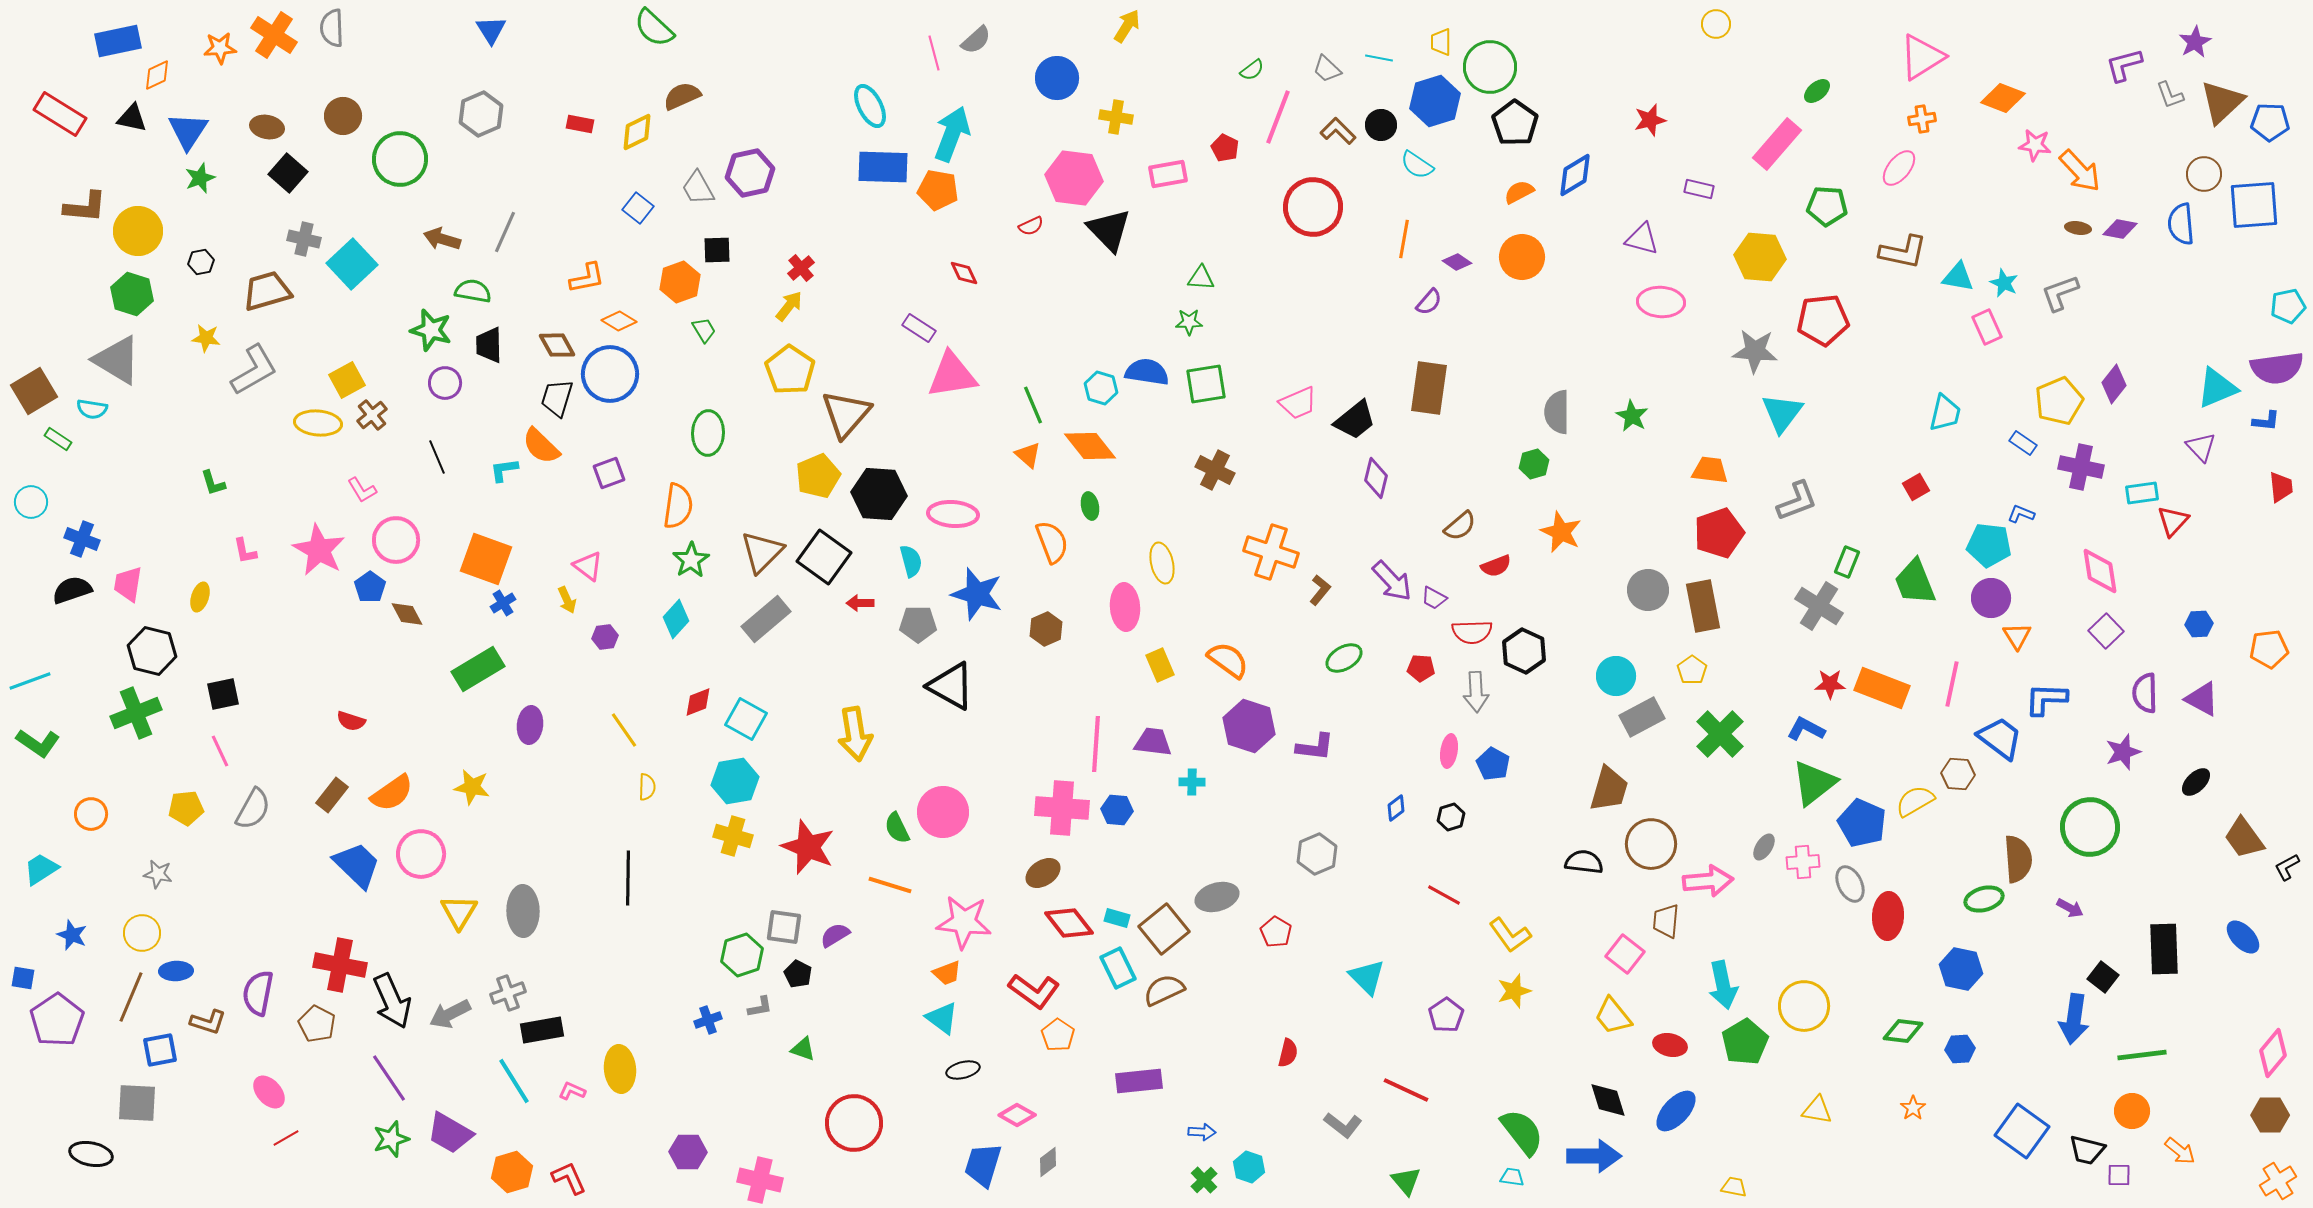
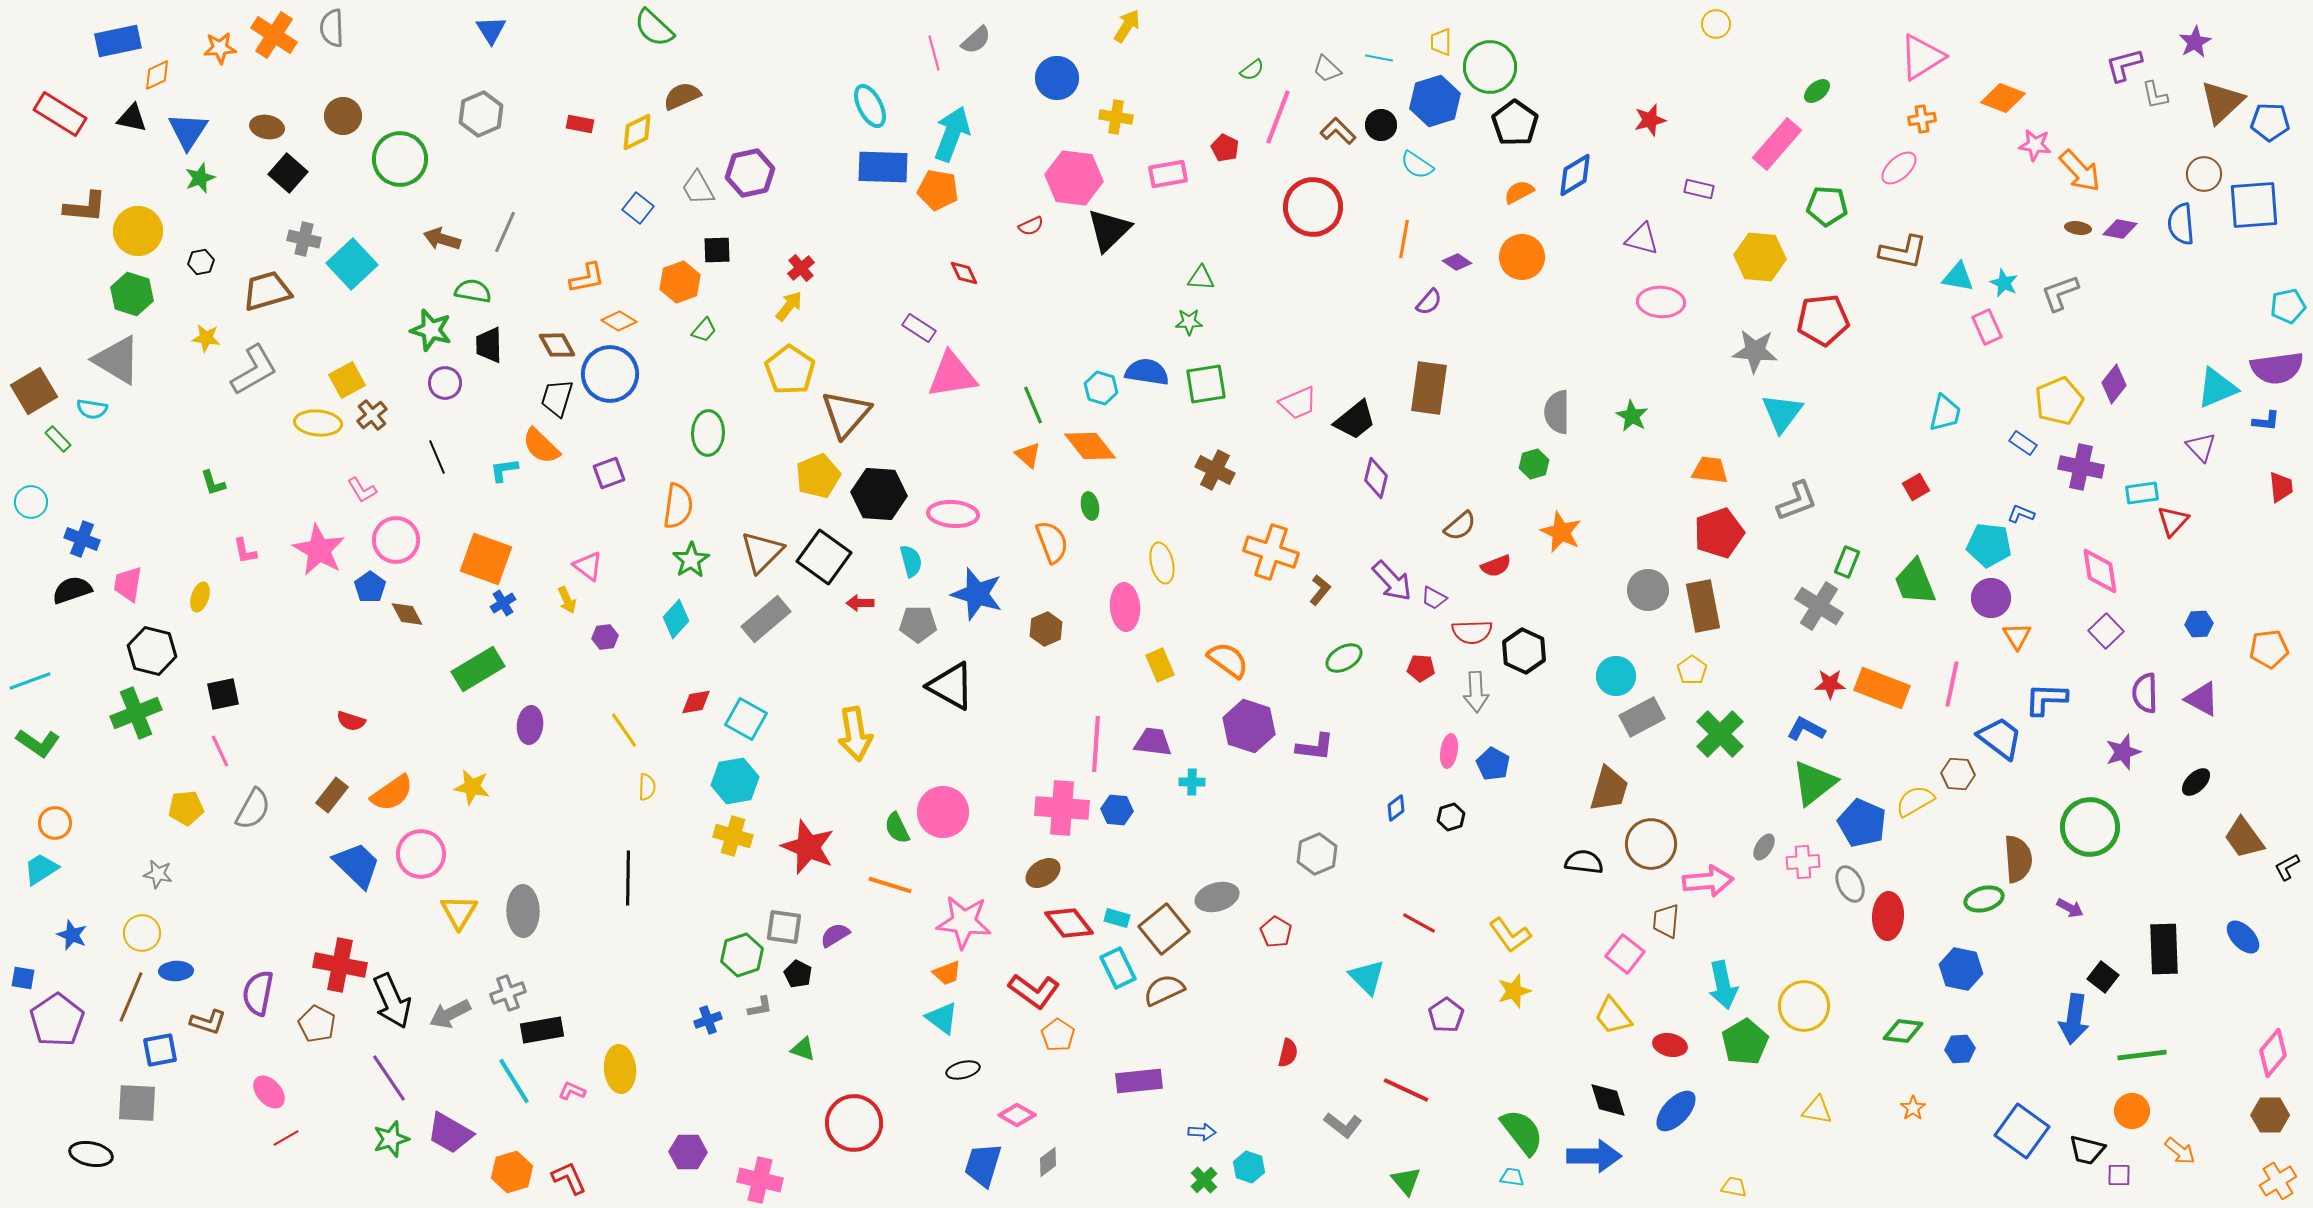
gray L-shape at (2170, 95): moved 15 px left; rotated 8 degrees clockwise
pink ellipse at (1899, 168): rotated 9 degrees clockwise
black triangle at (1109, 230): rotated 30 degrees clockwise
green trapezoid at (704, 330): rotated 72 degrees clockwise
green rectangle at (58, 439): rotated 12 degrees clockwise
red diamond at (698, 702): moved 2 px left; rotated 12 degrees clockwise
orange circle at (91, 814): moved 36 px left, 9 px down
red line at (1444, 895): moved 25 px left, 28 px down
